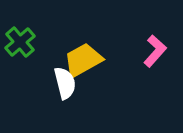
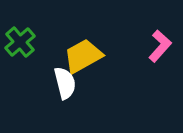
pink L-shape: moved 5 px right, 5 px up
yellow trapezoid: moved 4 px up
